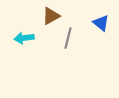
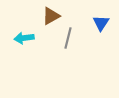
blue triangle: rotated 24 degrees clockwise
